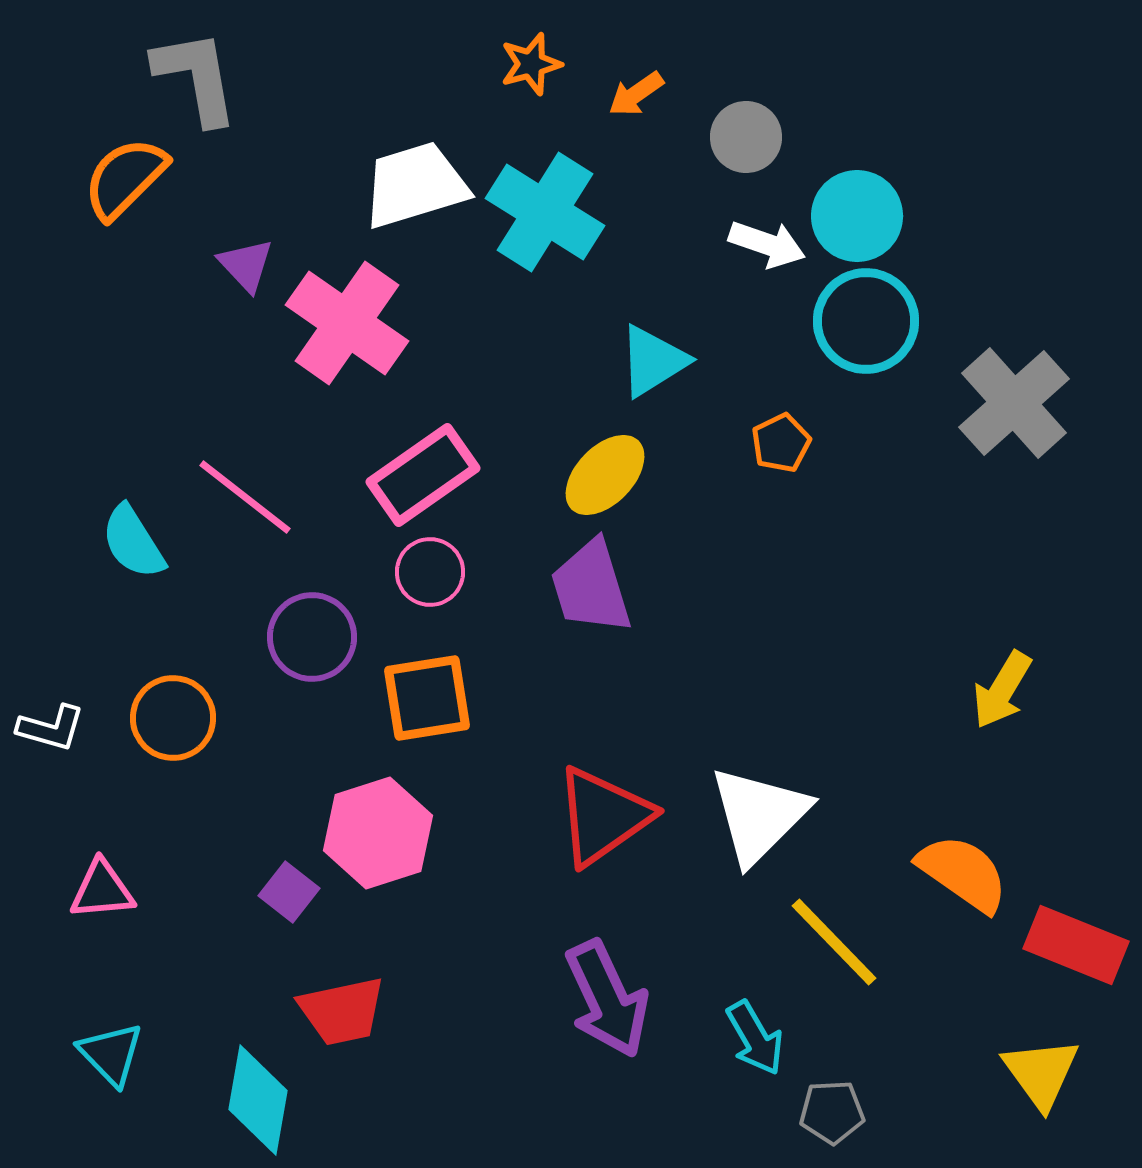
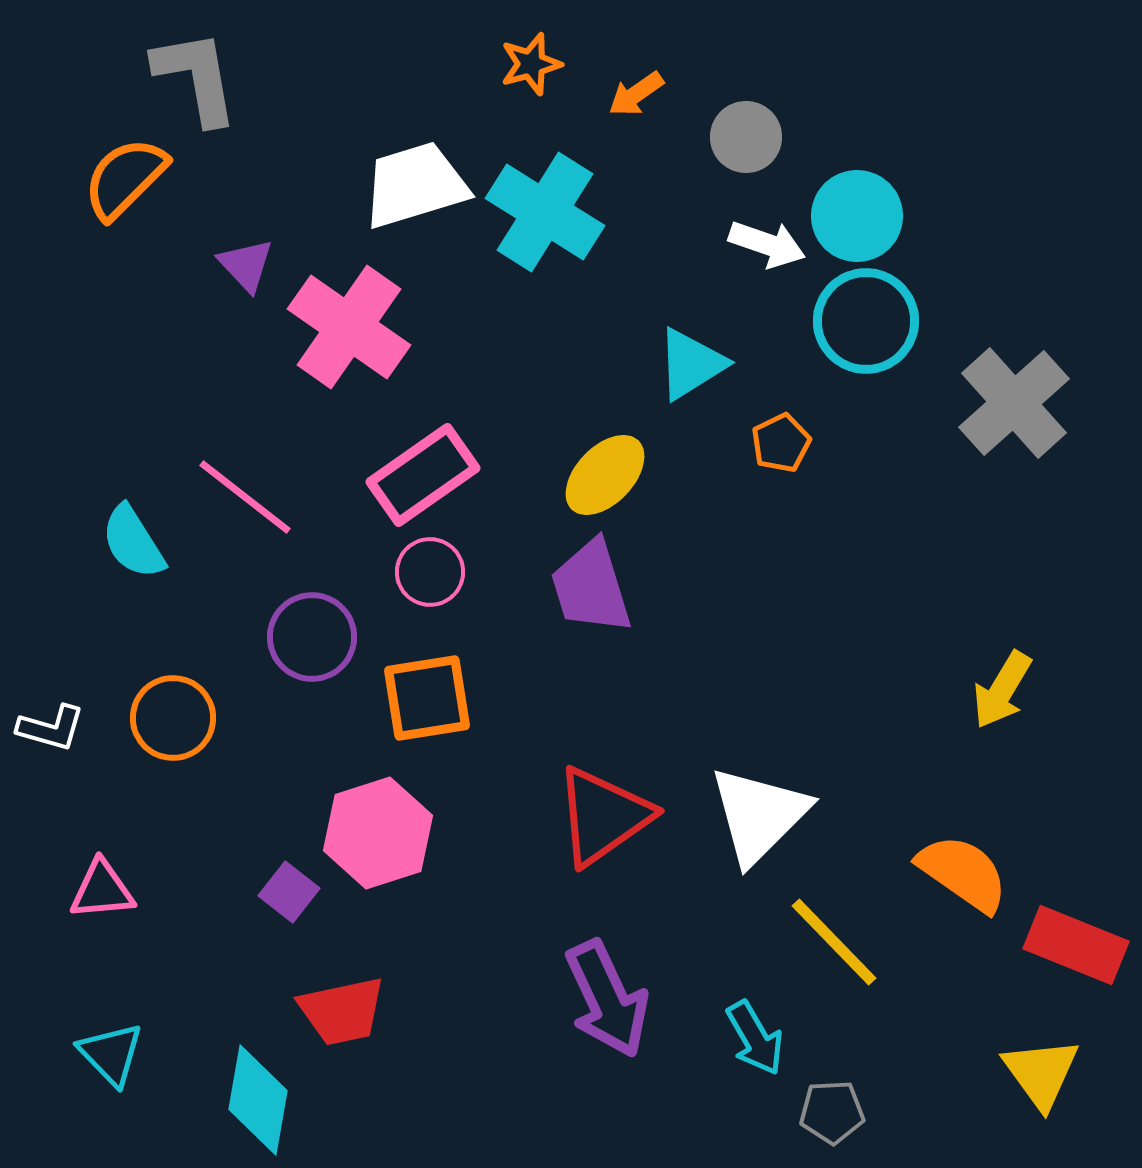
pink cross at (347, 323): moved 2 px right, 4 px down
cyan triangle at (653, 361): moved 38 px right, 3 px down
